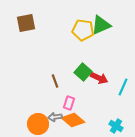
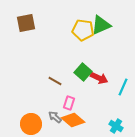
brown line: rotated 40 degrees counterclockwise
gray arrow: rotated 48 degrees clockwise
orange circle: moved 7 px left
